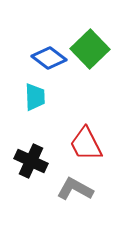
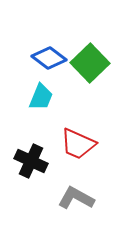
green square: moved 14 px down
cyan trapezoid: moved 6 px right; rotated 24 degrees clockwise
red trapezoid: moved 8 px left; rotated 39 degrees counterclockwise
gray L-shape: moved 1 px right, 9 px down
